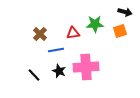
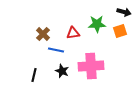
black arrow: moved 1 px left
green star: moved 2 px right
brown cross: moved 3 px right
blue line: rotated 21 degrees clockwise
pink cross: moved 5 px right, 1 px up
black star: moved 3 px right
black line: rotated 56 degrees clockwise
